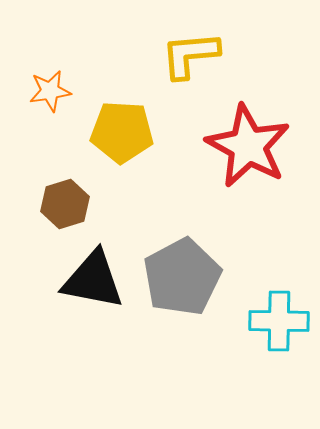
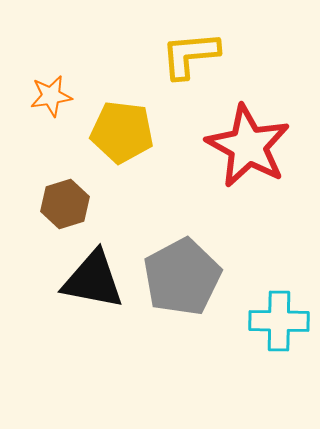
orange star: moved 1 px right, 5 px down
yellow pentagon: rotated 4 degrees clockwise
